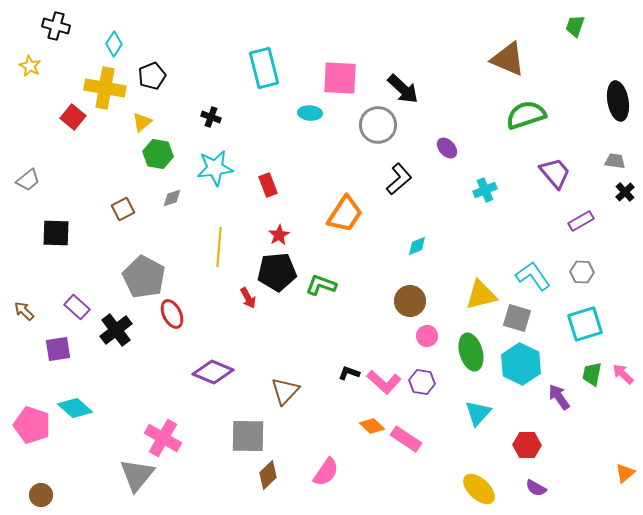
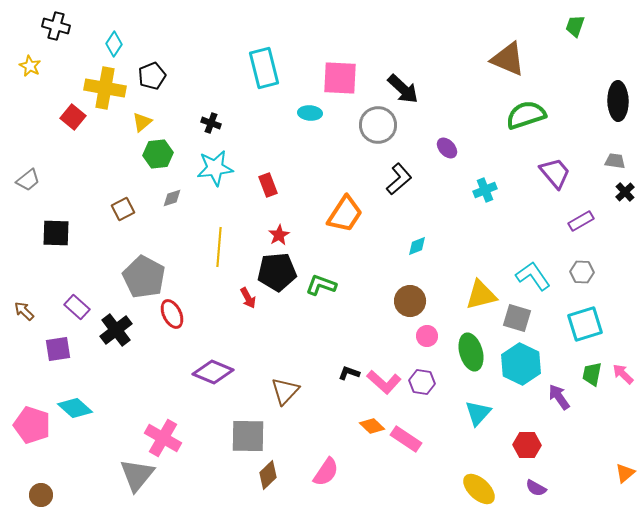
black ellipse at (618, 101): rotated 9 degrees clockwise
black cross at (211, 117): moved 6 px down
green hexagon at (158, 154): rotated 16 degrees counterclockwise
